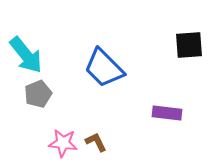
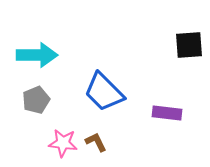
cyan arrow: moved 11 px right; rotated 51 degrees counterclockwise
blue trapezoid: moved 24 px down
gray pentagon: moved 2 px left, 6 px down
